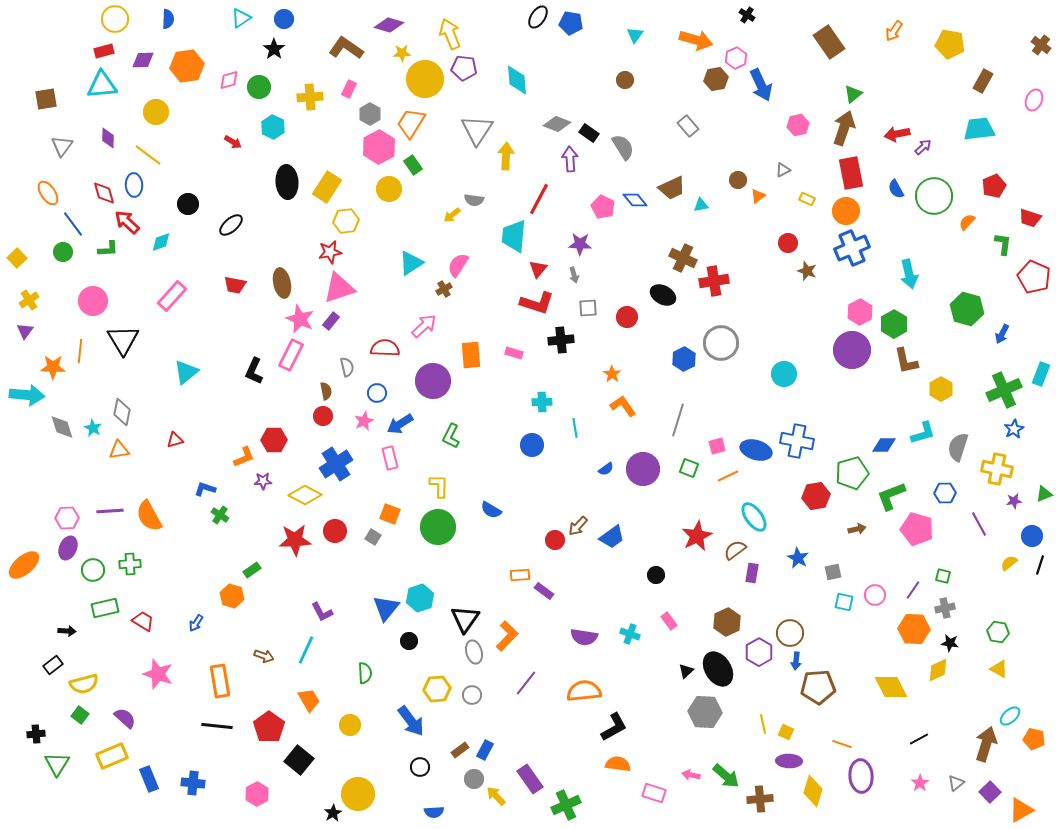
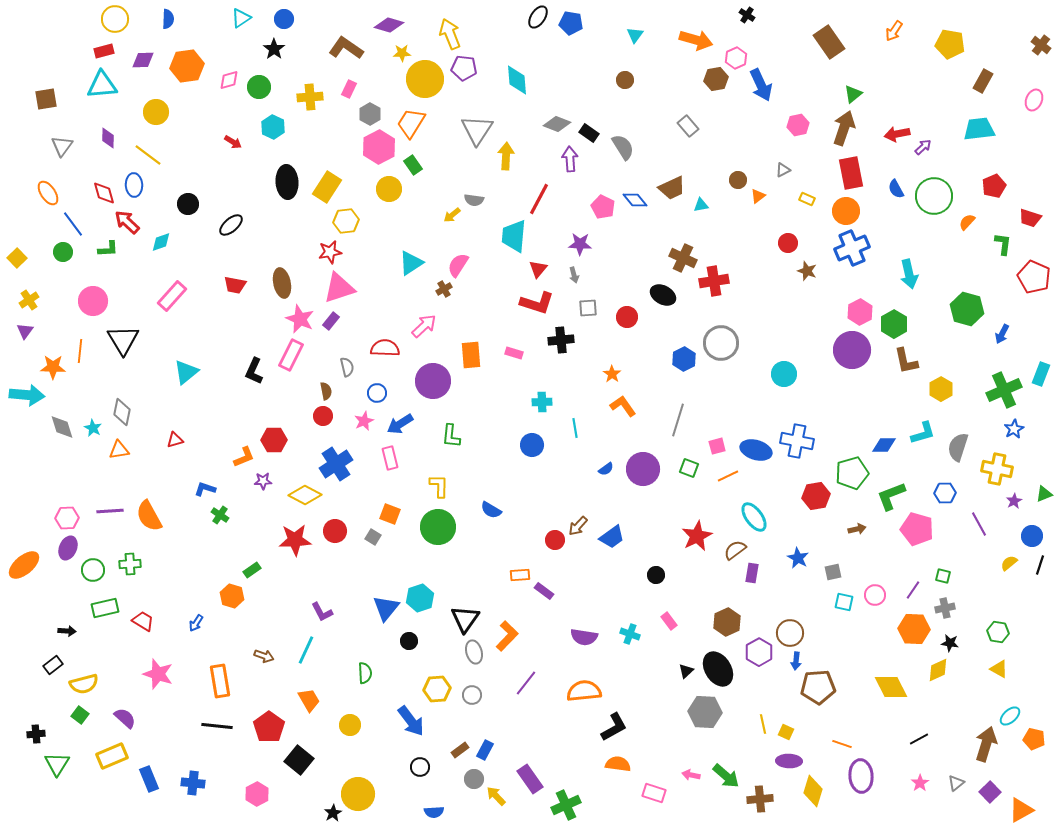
green L-shape at (451, 436): rotated 20 degrees counterclockwise
purple star at (1014, 501): rotated 21 degrees counterclockwise
